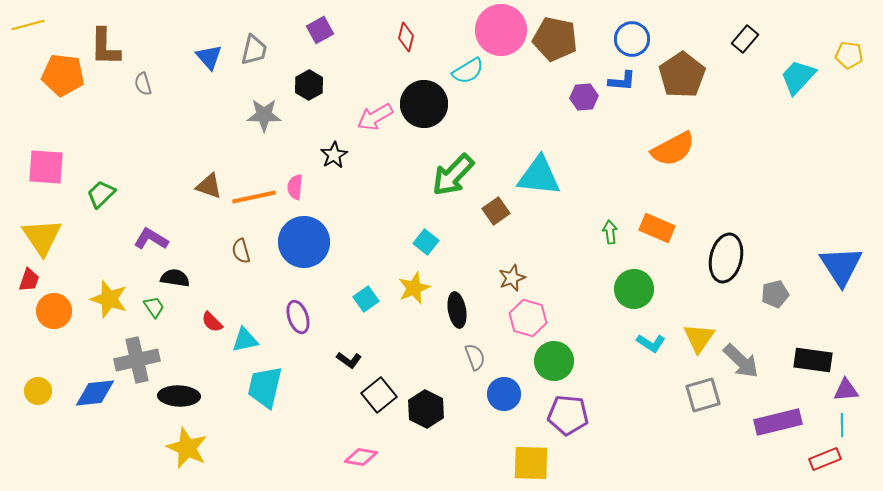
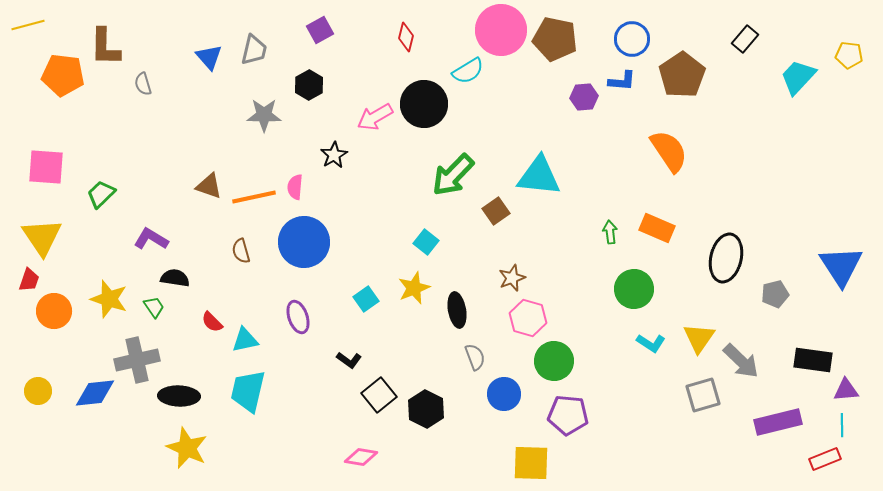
orange semicircle at (673, 149): moved 4 px left, 2 px down; rotated 96 degrees counterclockwise
cyan trapezoid at (265, 387): moved 17 px left, 4 px down
